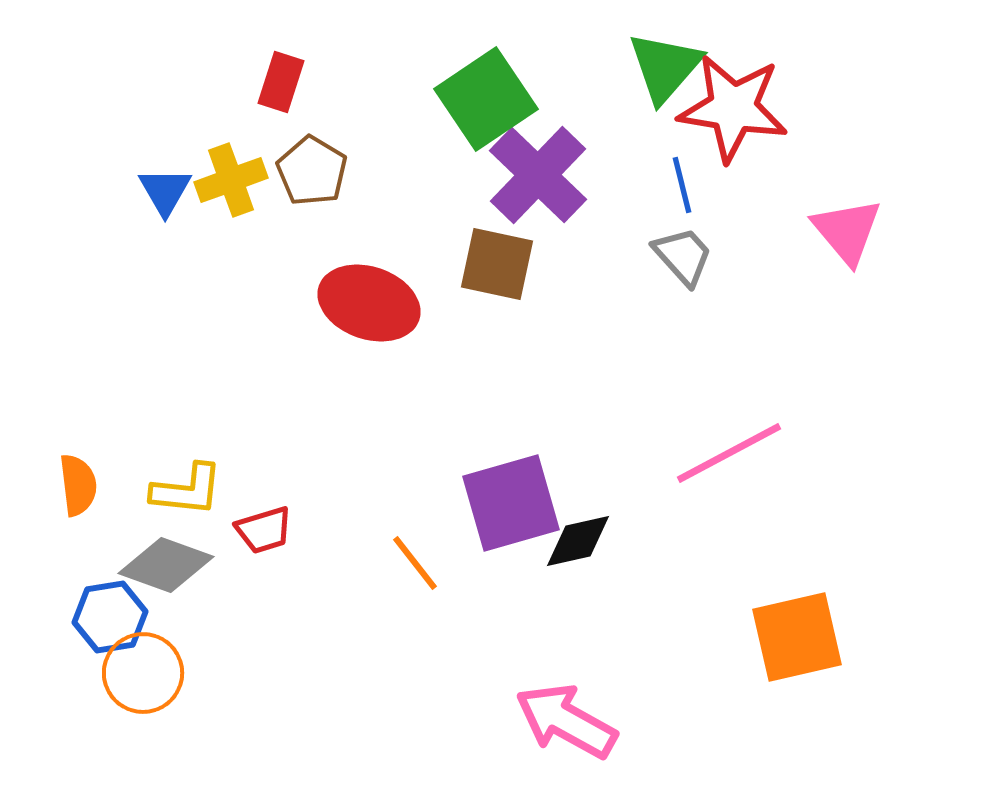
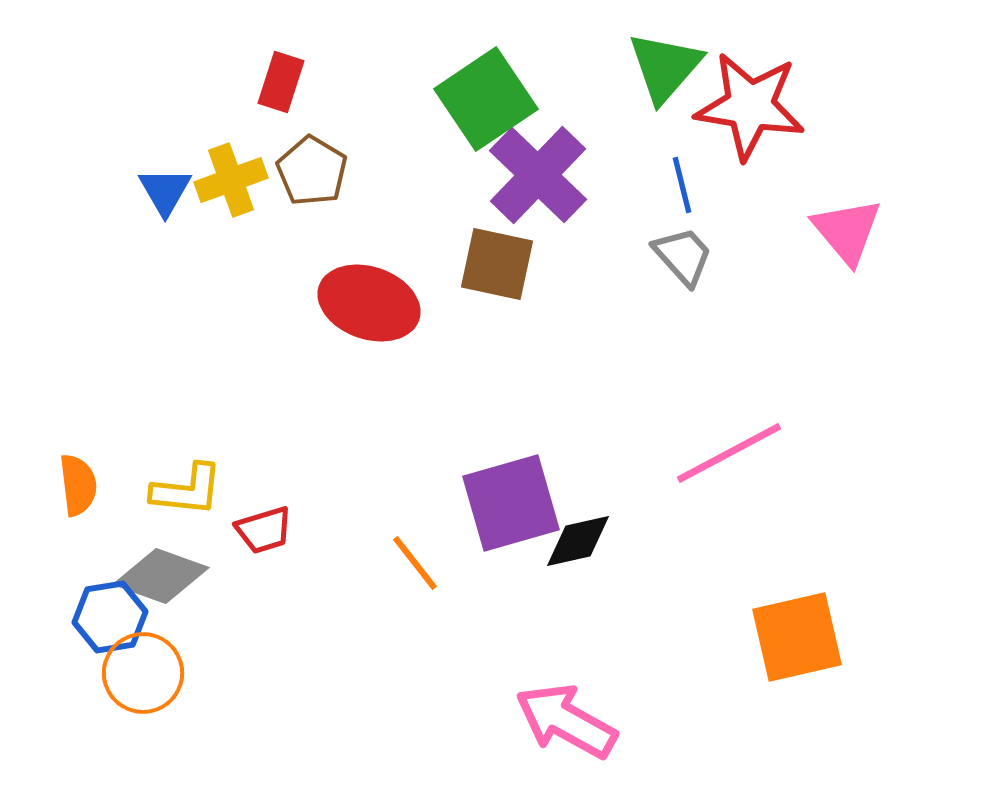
red star: moved 17 px right, 2 px up
gray diamond: moved 5 px left, 11 px down
